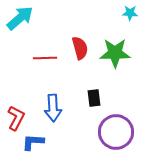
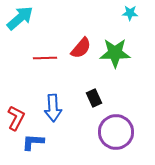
red semicircle: moved 1 px right; rotated 55 degrees clockwise
black rectangle: rotated 18 degrees counterclockwise
